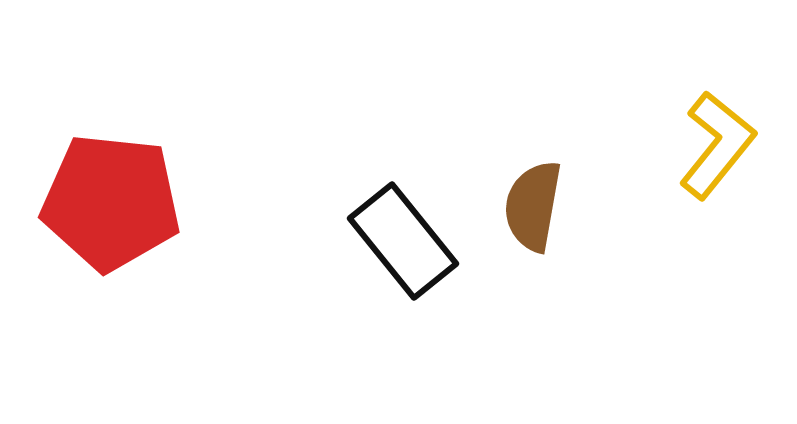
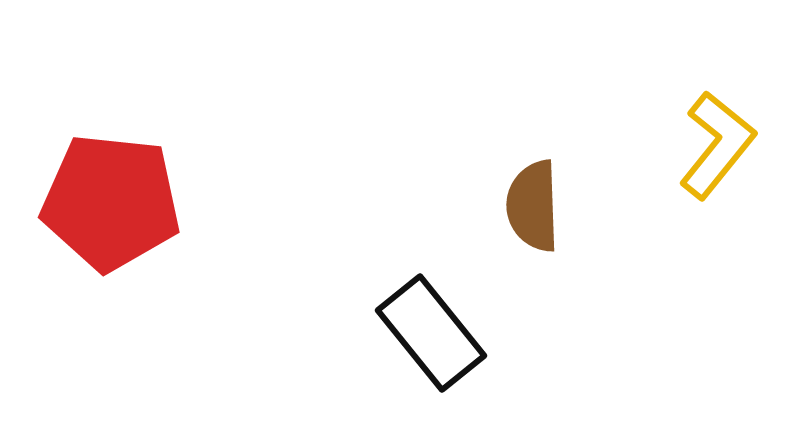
brown semicircle: rotated 12 degrees counterclockwise
black rectangle: moved 28 px right, 92 px down
